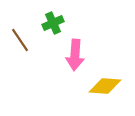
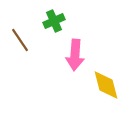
green cross: moved 1 px right, 2 px up
yellow diamond: moved 1 px right, 1 px up; rotated 72 degrees clockwise
